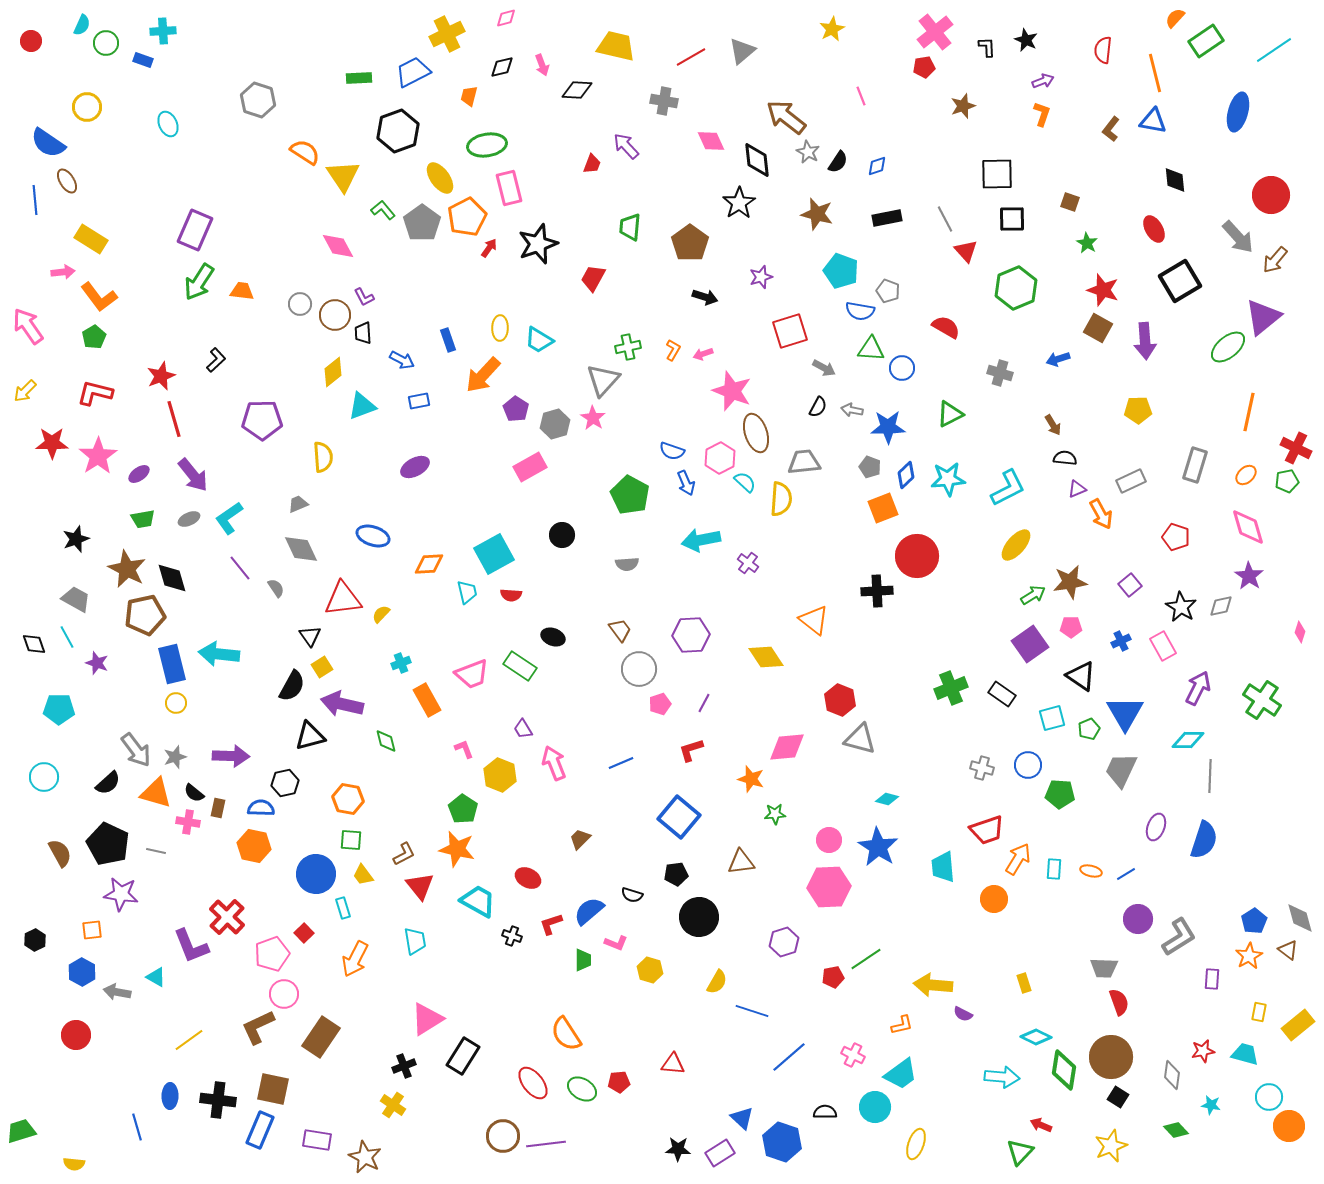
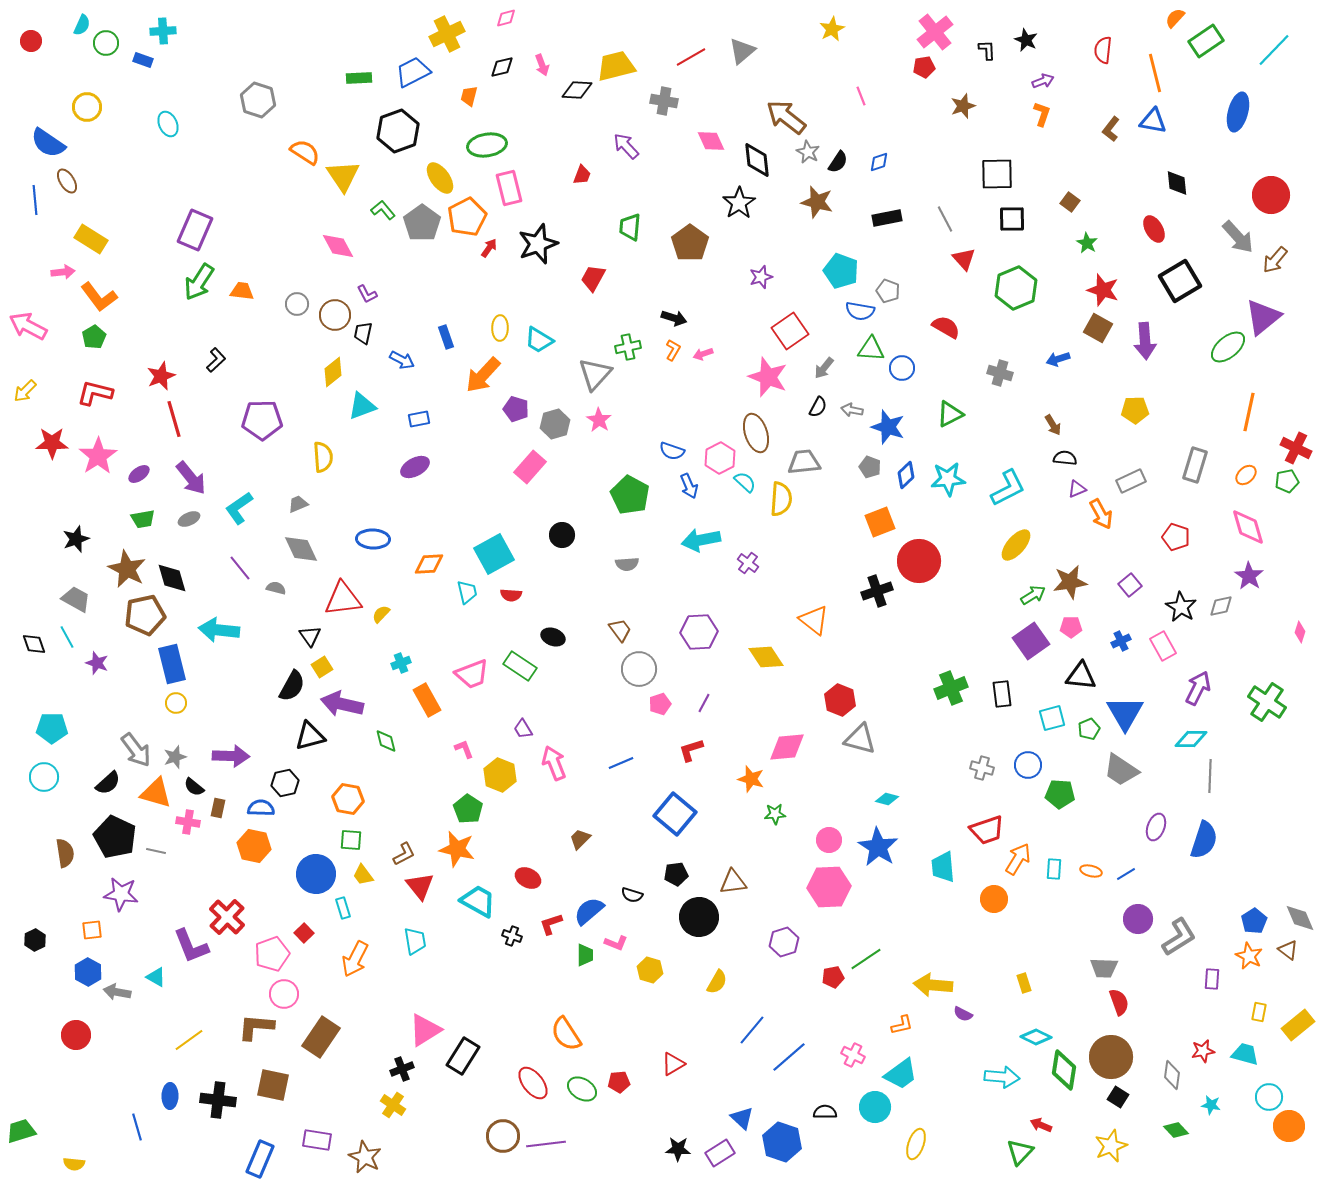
yellow trapezoid at (616, 46): moved 20 px down; rotated 27 degrees counterclockwise
black L-shape at (987, 47): moved 3 px down
cyan line at (1274, 50): rotated 12 degrees counterclockwise
red trapezoid at (592, 164): moved 10 px left, 11 px down
blue diamond at (877, 166): moved 2 px right, 4 px up
black diamond at (1175, 180): moved 2 px right, 3 px down
brown square at (1070, 202): rotated 18 degrees clockwise
brown star at (817, 214): moved 12 px up
red triangle at (966, 251): moved 2 px left, 8 px down
purple L-shape at (364, 297): moved 3 px right, 3 px up
black arrow at (705, 297): moved 31 px left, 21 px down
gray circle at (300, 304): moved 3 px left
pink arrow at (28, 326): rotated 27 degrees counterclockwise
red square at (790, 331): rotated 18 degrees counterclockwise
black trapezoid at (363, 333): rotated 15 degrees clockwise
blue rectangle at (448, 340): moved 2 px left, 3 px up
gray arrow at (824, 368): rotated 100 degrees clockwise
gray triangle at (603, 380): moved 8 px left, 6 px up
pink star at (732, 391): moved 36 px right, 14 px up
blue rectangle at (419, 401): moved 18 px down
purple pentagon at (516, 409): rotated 15 degrees counterclockwise
yellow pentagon at (1138, 410): moved 3 px left
pink star at (593, 418): moved 6 px right, 2 px down
blue star at (888, 427): rotated 20 degrees clockwise
pink rectangle at (530, 467): rotated 20 degrees counterclockwise
purple arrow at (193, 475): moved 2 px left, 3 px down
blue arrow at (686, 483): moved 3 px right, 3 px down
orange square at (883, 508): moved 3 px left, 14 px down
cyan L-shape at (229, 518): moved 10 px right, 10 px up
blue ellipse at (373, 536): moved 3 px down; rotated 16 degrees counterclockwise
red circle at (917, 556): moved 2 px right, 5 px down
gray semicircle at (276, 588): rotated 42 degrees counterclockwise
black cross at (877, 591): rotated 16 degrees counterclockwise
purple hexagon at (691, 635): moved 8 px right, 3 px up
purple square at (1030, 644): moved 1 px right, 3 px up
cyan arrow at (219, 654): moved 24 px up
black triangle at (1081, 676): rotated 28 degrees counterclockwise
black rectangle at (1002, 694): rotated 48 degrees clockwise
green cross at (1262, 700): moved 5 px right, 2 px down
cyan pentagon at (59, 709): moved 7 px left, 19 px down
cyan diamond at (1188, 740): moved 3 px right, 1 px up
gray trapezoid at (1121, 770): rotated 81 degrees counterclockwise
black semicircle at (194, 793): moved 6 px up
green pentagon at (463, 809): moved 5 px right
blue square at (679, 817): moved 4 px left, 3 px up
black pentagon at (108, 844): moved 7 px right, 7 px up
brown semicircle at (60, 853): moved 5 px right; rotated 20 degrees clockwise
brown triangle at (741, 862): moved 8 px left, 20 px down
gray diamond at (1300, 918): rotated 8 degrees counterclockwise
orange star at (1249, 956): rotated 16 degrees counterclockwise
green trapezoid at (583, 960): moved 2 px right, 5 px up
blue hexagon at (82, 972): moved 6 px right
blue line at (752, 1011): moved 19 px down; rotated 68 degrees counterclockwise
pink triangle at (427, 1019): moved 2 px left, 11 px down
brown L-shape at (258, 1027): moved 2 px left; rotated 30 degrees clockwise
red triangle at (673, 1064): rotated 35 degrees counterclockwise
black cross at (404, 1066): moved 2 px left, 3 px down
brown square at (273, 1089): moved 4 px up
blue rectangle at (260, 1130): moved 29 px down
